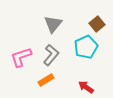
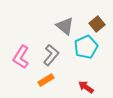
gray triangle: moved 12 px right, 2 px down; rotated 30 degrees counterclockwise
pink L-shape: rotated 40 degrees counterclockwise
